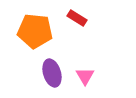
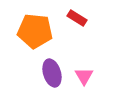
pink triangle: moved 1 px left
